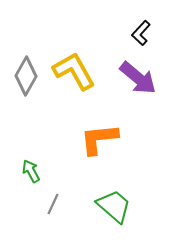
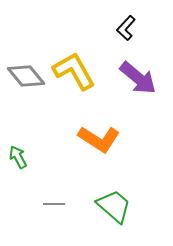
black L-shape: moved 15 px left, 5 px up
gray diamond: rotated 69 degrees counterclockwise
orange L-shape: rotated 141 degrees counterclockwise
green arrow: moved 13 px left, 14 px up
gray line: moved 1 px right; rotated 65 degrees clockwise
